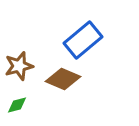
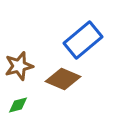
green diamond: moved 1 px right
